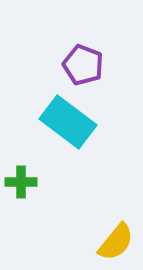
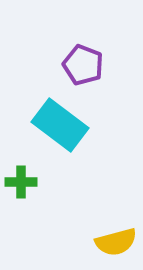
cyan rectangle: moved 8 px left, 3 px down
yellow semicircle: rotated 36 degrees clockwise
